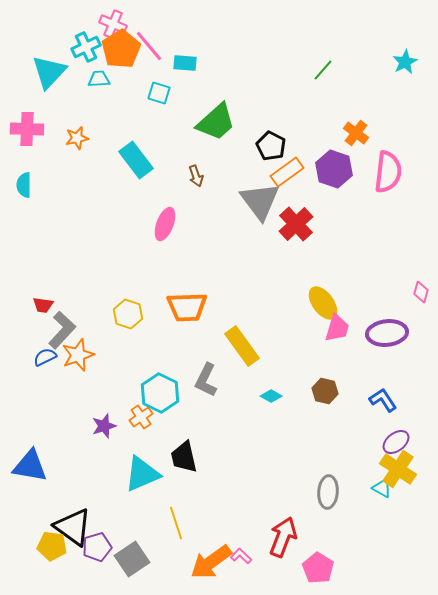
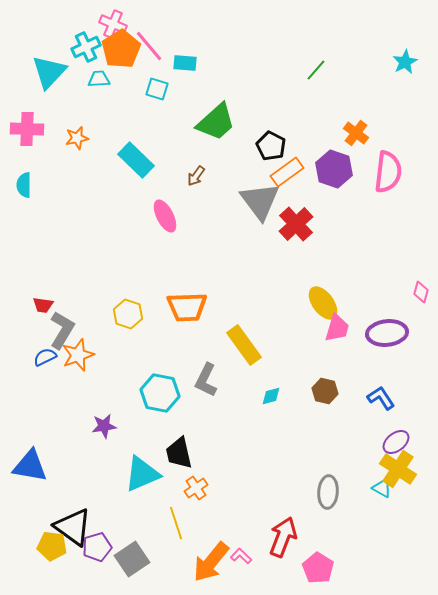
green line at (323, 70): moved 7 px left
cyan square at (159, 93): moved 2 px left, 4 px up
cyan rectangle at (136, 160): rotated 9 degrees counterclockwise
brown arrow at (196, 176): rotated 55 degrees clockwise
pink ellipse at (165, 224): moved 8 px up; rotated 48 degrees counterclockwise
gray L-shape at (62, 330): rotated 12 degrees counterclockwise
yellow rectangle at (242, 346): moved 2 px right, 1 px up
cyan hexagon at (160, 393): rotated 15 degrees counterclockwise
cyan diamond at (271, 396): rotated 45 degrees counterclockwise
blue L-shape at (383, 400): moved 2 px left, 2 px up
orange cross at (141, 417): moved 55 px right, 71 px down
purple star at (104, 426): rotated 10 degrees clockwise
black trapezoid at (184, 457): moved 5 px left, 4 px up
orange arrow at (211, 562): rotated 15 degrees counterclockwise
